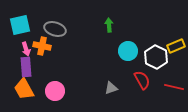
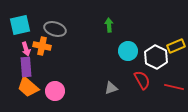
orange trapezoid: moved 4 px right, 2 px up; rotated 20 degrees counterclockwise
